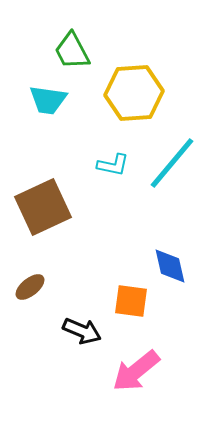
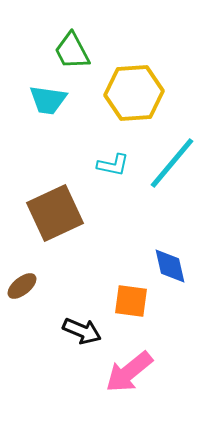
brown square: moved 12 px right, 6 px down
brown ellipse: moved 8 px left, 1 px up
pink arrow: moved 7 px left, 1 px down
